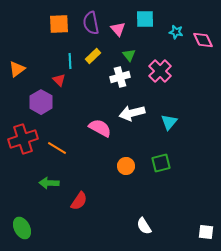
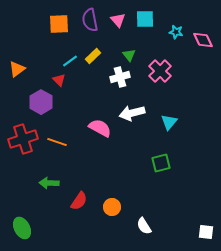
purple semicircle: moved 1 px left, 3 px up
pink triangle: moved 9 px up
cyan line: rotated 56 degrees clockwise
orange line: moved 6 px up; rotated 12 degrees counterclockwise
orange circle: moved 14 px left, 41 px down
